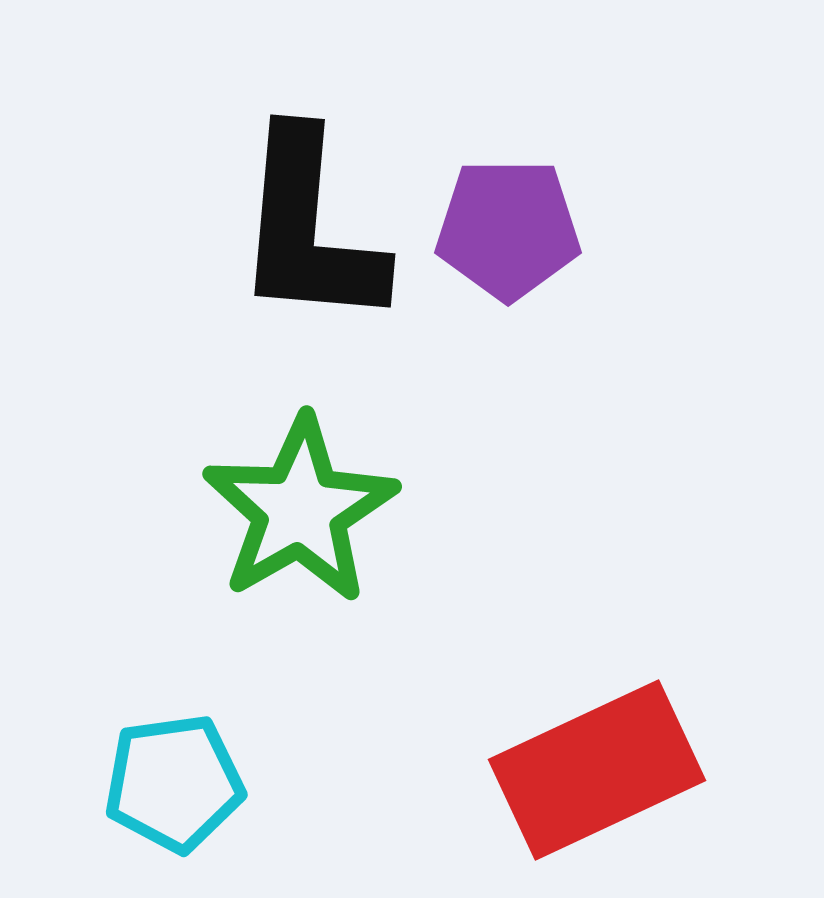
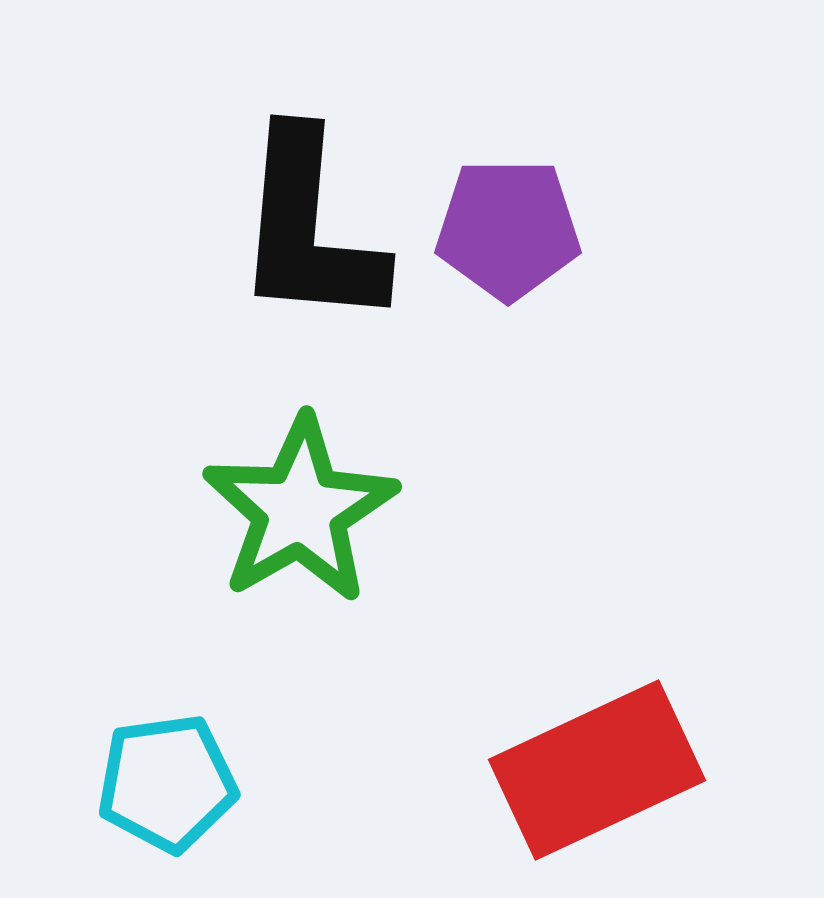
cyan pentagon: moved 7 px left
